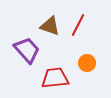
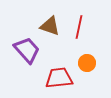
red line: moved 1 px right, 2 px down; rotated 15 degrees counterclockwise
red trapezoid: moved 4 px right
